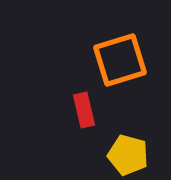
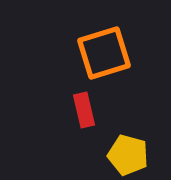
orange square: moved 16 px left, 7 px up
